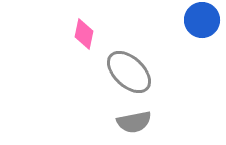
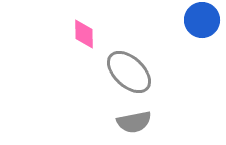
pink diamond: rotated 12 degrees counterclockwise
